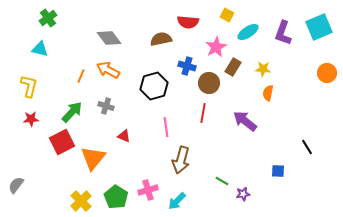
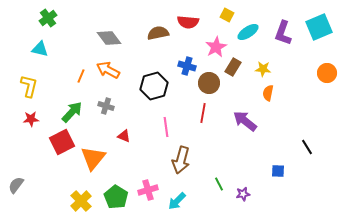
brown semicircle: moved 3 px left, 6 px up
green line: moved 3 px left, 3 px down; rotated 32 degrees clockwise
